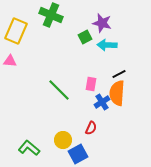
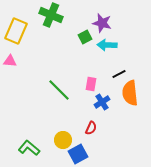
orange semicircle: moved 13 px right; rotated 10 degrees counterclockwise
